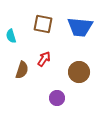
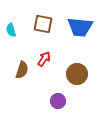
cyan semicircle: moved 6 px up
brown circle: moved 2 px left, 2 px down
purple circle: moved 1 px right, 3 px down
